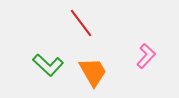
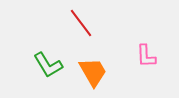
pink L-shape: rotated 135 degrees clockwise
green L-shape: rotated 16 degrees clockwise
